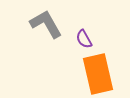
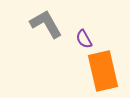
orange rectangle: moved 5 px right, 3 px up
